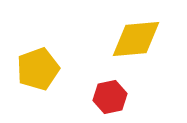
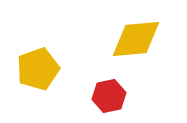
red hexagon: moved 1 px left, 1 px up
